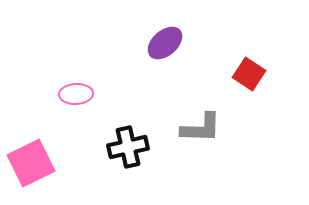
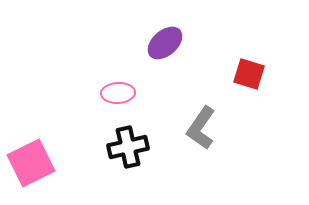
red square: rotated 16 degrees counterclockwise
pink ellipse: moved 42 px right, 1 px up
gray L-shape: rotated 123 degrees clockwise
